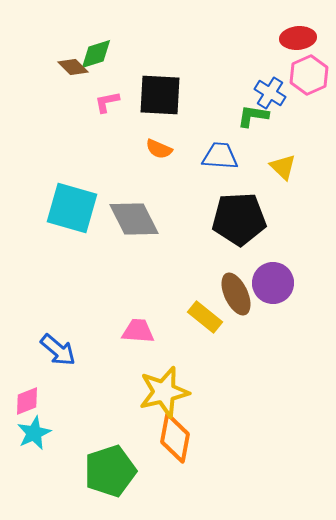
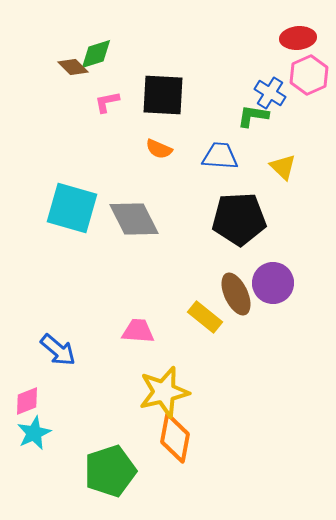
black square: moved 3 px right
